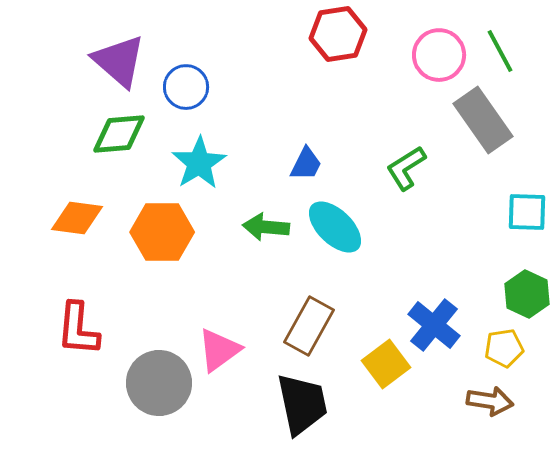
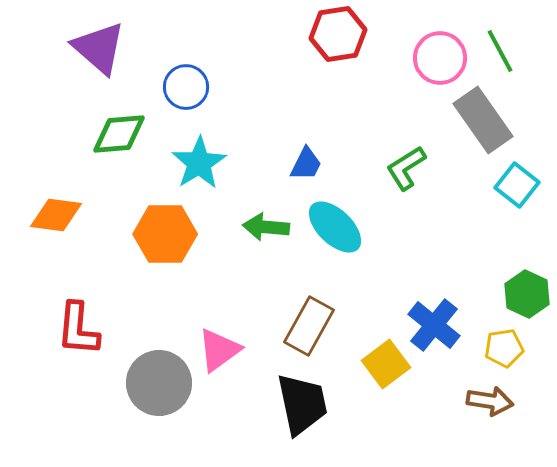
pink circle: moved 1 px right, 3 px down
purple triangle: moved 20 px left, 13 px up
cyan square: moved 10 px left, 27 px up; rotated 36 degrees clockwise
orange diamond: moved 21 px left, 3 px up
orange hexagon: moved 3 px right, 2 px down
